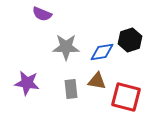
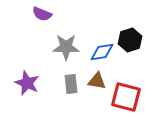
purple star: rotated 15 degrees clockwise
gray rectangle: moved 5 px up
